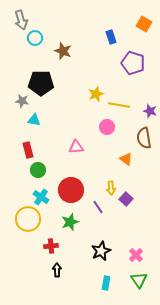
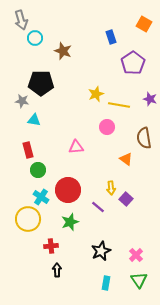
purple pentagon: rotated 20 degrees clockwise
purple star: moved 12 px up
red circle: moved 3 px left
purple line: rotated 16 degrees counterclockwise
